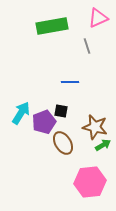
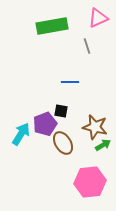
cyan arrow: moved 21 px down
purple pentagon: moved 1 px right, 2 px down
